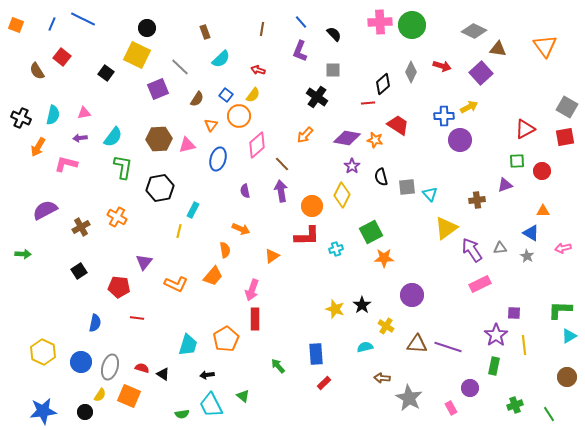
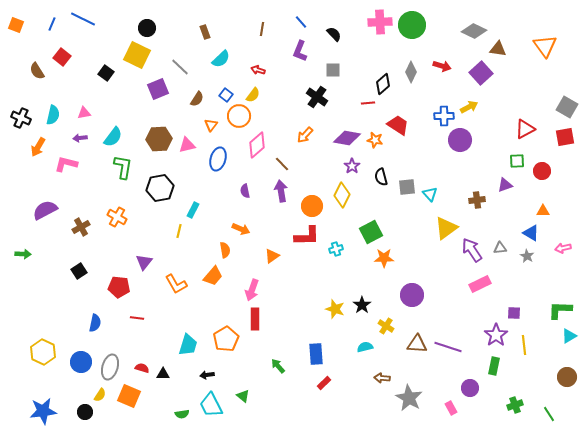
orange L-shape at (176, 284): rotated 35 degrees clockwise
black triangle at (163, 374): rotated 32 degrees counterclockwise
